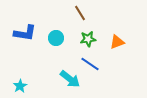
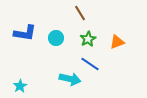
green star: rotated 21 degrees counterclockwise
cyan arrow: rotated 25 degrees counterclockwise
